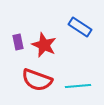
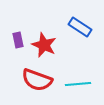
purple rectangle: moved 2 px up
cyan line: moved 2 px up
